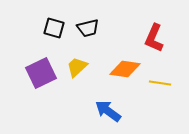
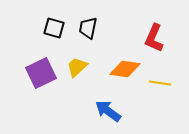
black trapezoid: rotated 115 degrees clockwise
